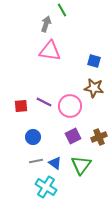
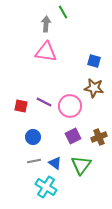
green line: moved 1 px right, 2 px down
gray arrow: rotated 14 degrees counterclockwise
pink triangle: moved 4 px left, 1 px down
red square: rotated 16 degrees clockwise
gray line: moved 2 px left
